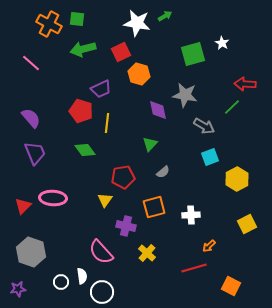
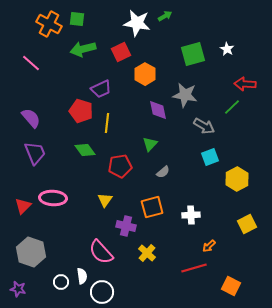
white star at (222, 43): moved 5 px right, 6 px down
orange hexagon at (139, 74): moved 6 px right; rotated 15 degrees clockwise
red pentagon at (123, 177): moved 3 px left, 11 px up
orange square at (154, 207): moved 2 px left
purple star at (18, 289): rotated 21 degrees clockwise
